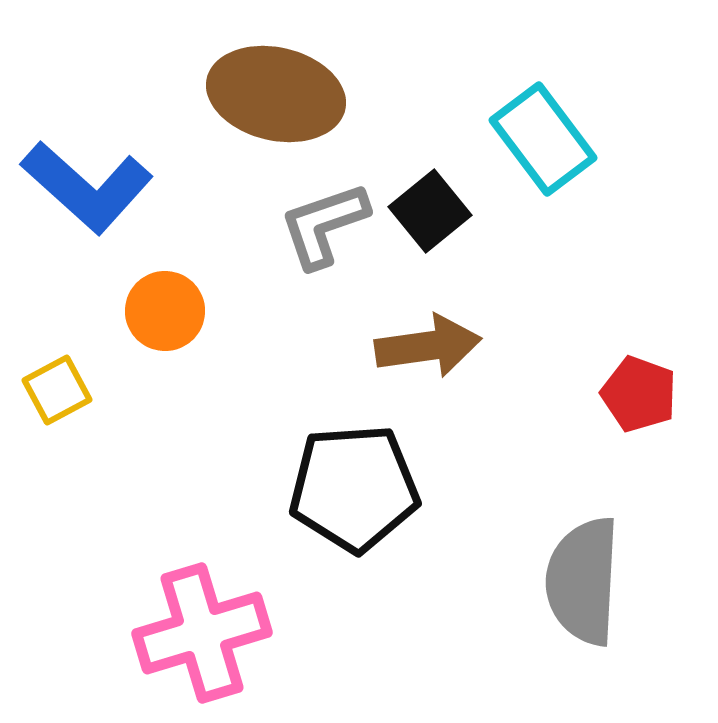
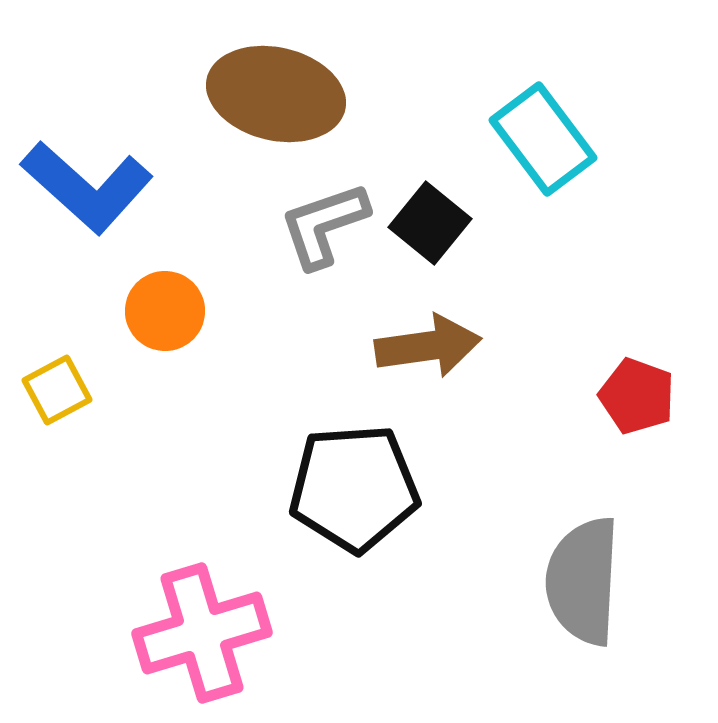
black square: moved 12 px down; rotated 12 degrees counterclockwise
red pentagon: moved 2 px left, 2 px down
